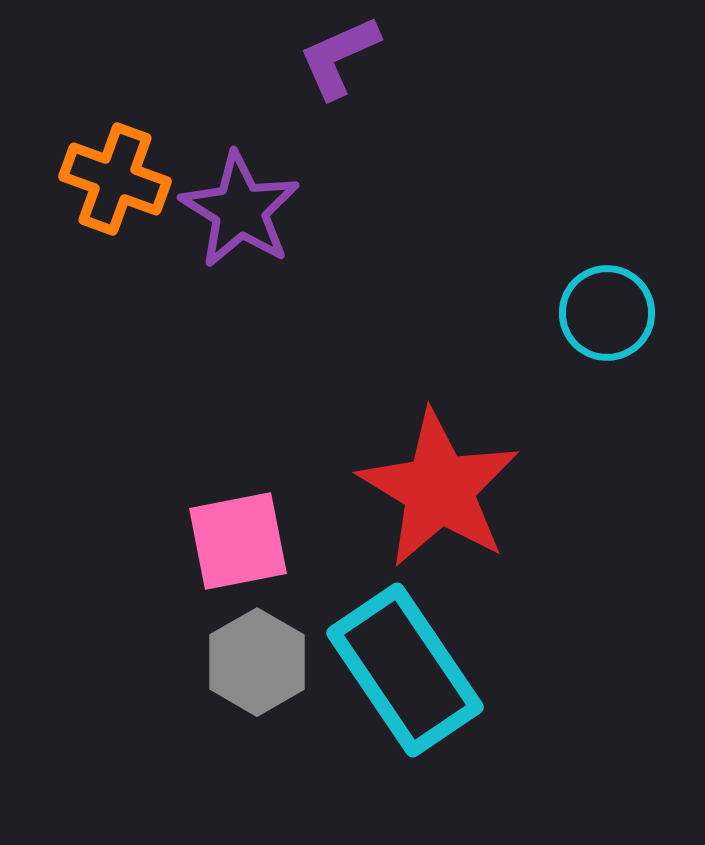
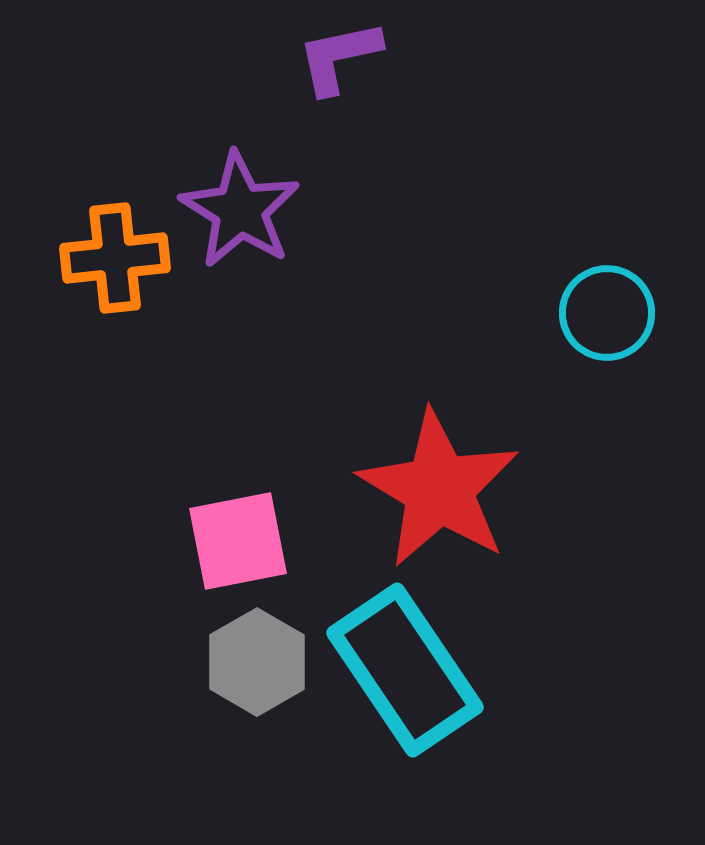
purple L-shape: rotated 12 degrees clockwise
orange cross: moved 79 px down; rotated 26 degrees counterclockwise
